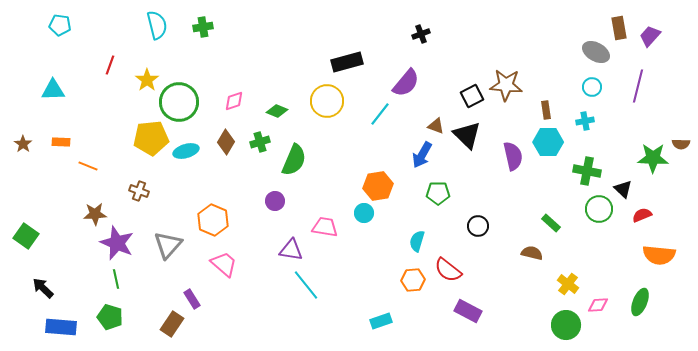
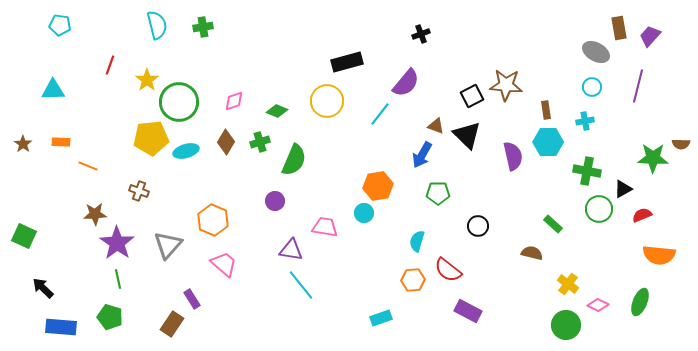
black triangle at (623, 189): rotated 48 degrees clockwise
green rectangle at (551, 223): moved 2 px right, 1 px down
green square at (26, 236): moved 2 px left; rotated 10 degrees counterclockwise
purple star at (117, 243): rotated 12 degrees clockwise
green line at (116, 279): moved 2 px right
cyan line at (306, 285): moved 5 px left
pink diamond at (598, 305): rotated 30 degrees clockwise
cyan rectangle at (381, 321): moved 3 px up
